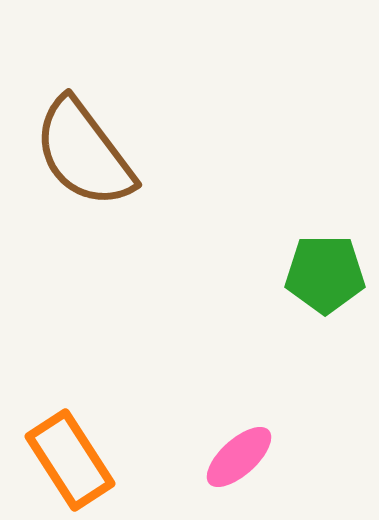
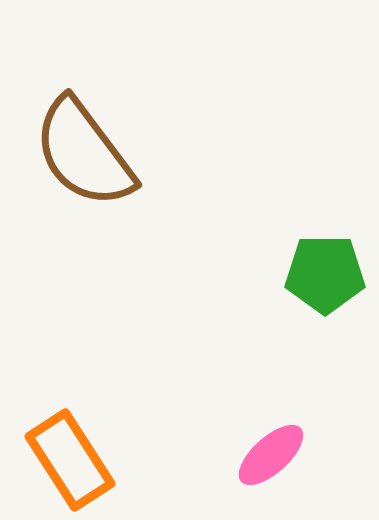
pink ellipse: moved 32 px right, 2 px up
